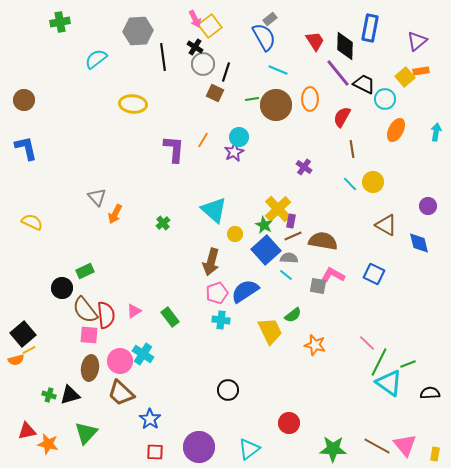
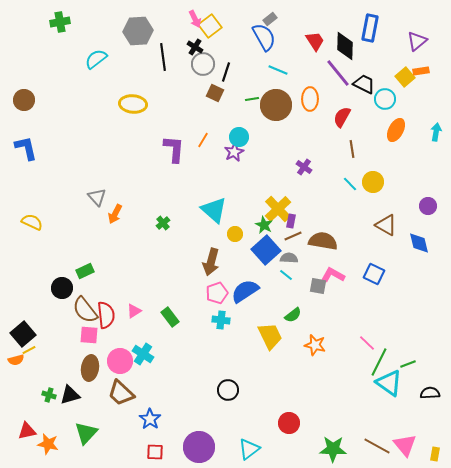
yellow trapezoid at (270, 331): moved 5 px down
